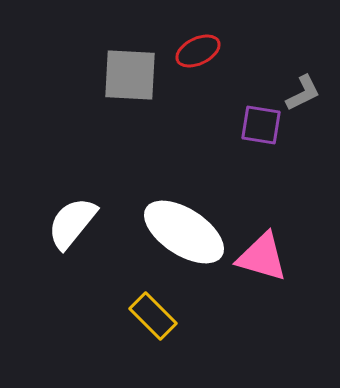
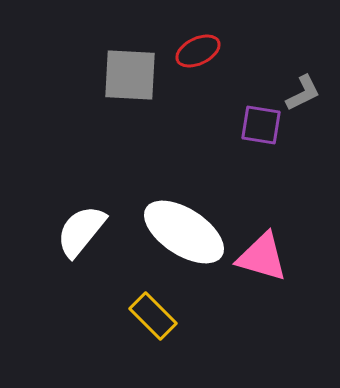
white semicircle: moved 9 px right, 8 px down
